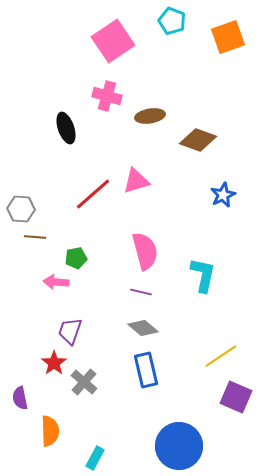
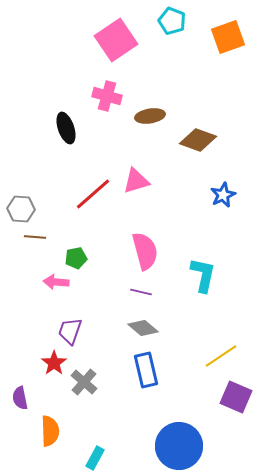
pink square: moved 3 px right, 1 px up
